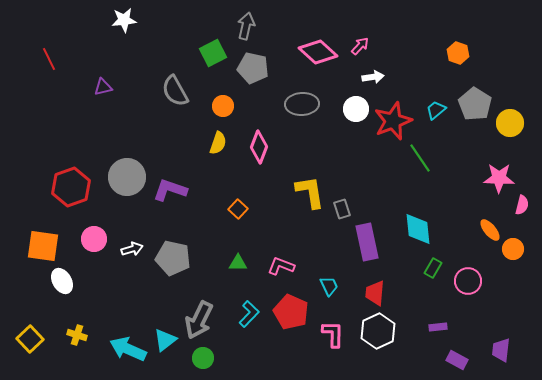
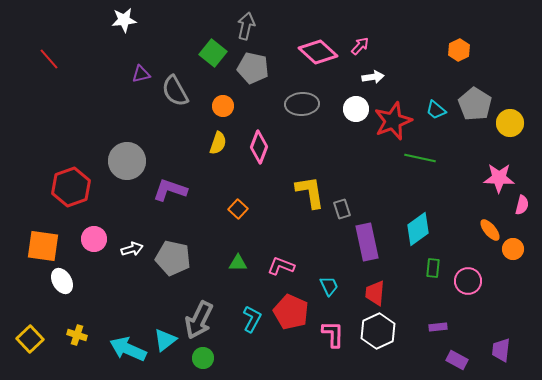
green square at (213, 53): rotated 24 degrees counterclockwise
orange hexagon at (458, 53): moved 1 px right, 3 px up; rotated 15 degrees clockwise
red line at (49, 59): rotated 15 degrees counterclockwise
purple triangle at (103, 87): moved 38 px right, 13 px up
cyan trapezoid at (436, 110): rotated 100 degrees counterclockwise
green line at (420, 158): rotated 44 degrees counterclockwise
gray circle at (127, 177): moved 16 px up
cyan diamond at (418, 229): rotated 60 degrees clockwise
green rectangle at (433, 268): rotated 24 degrees counterclockwise
cyan L-shape at (249, 314): moved 3 px right, 5 px down; rotated 16 degrees counterclockwise
